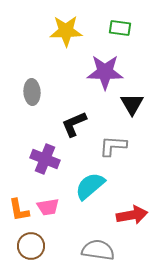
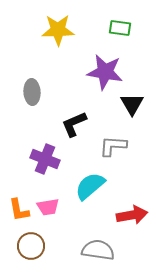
yellow star: moved 8 px left, 1 px up
purple star: rotated 9 degrees clockwise
